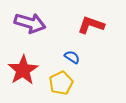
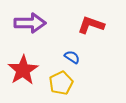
purple arrow: rotated 16 degrees counterclockwise
